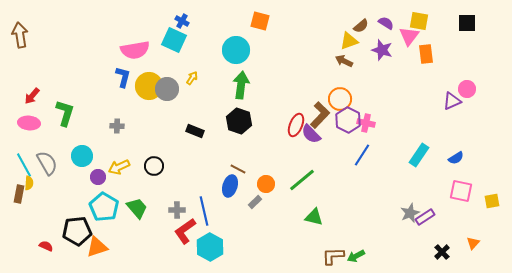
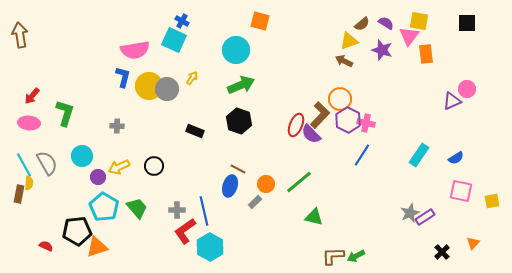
brown semicircle at (361, 26): moved 1 px right, 2 px up
green arrow at (241, 85): rotated 60 degrees clockwise
green line at (302, 180): moved 3 px left, 2 px down
